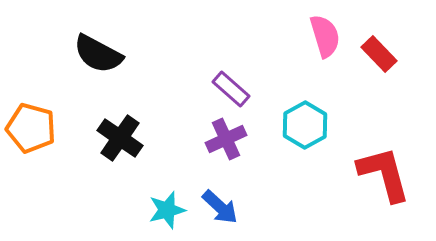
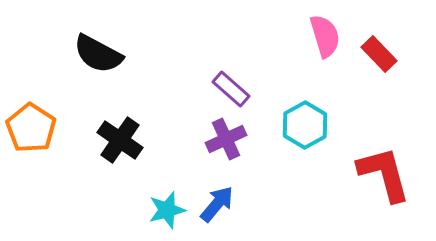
orange pentagon: rotated 18 degrees clockwise
black cross: moved 2 px down
blue arrow: moved 3 px left, 3 px up; rotated 93 degrees counterclockwise
